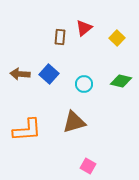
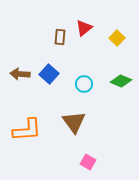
green diamond: rotated 10 degrees clockwise
brown triangle: rotated 50 degrees counterclockwise
pink square: moved 4 px up
